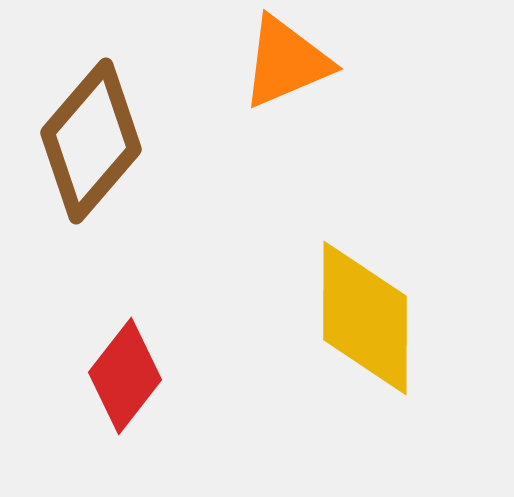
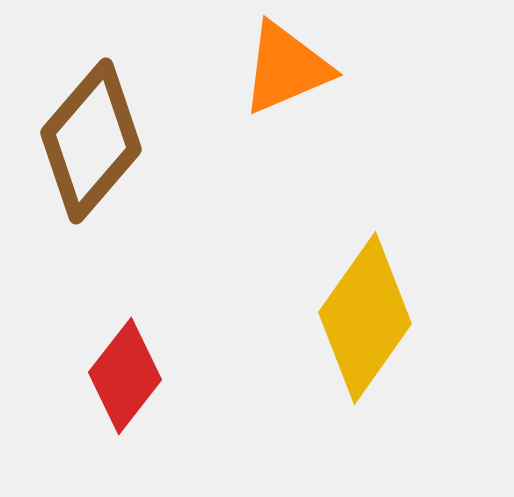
orange triangle: moved 6 px down
yellow diamond: rotated 35 degrees clockwise
